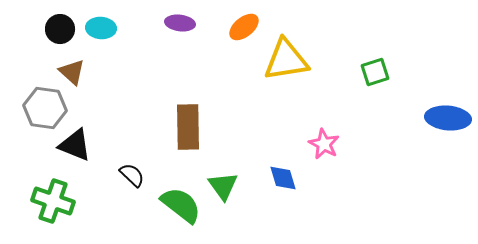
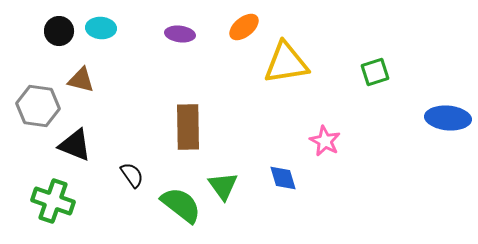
purple ellipse: moved 11 px down
black circle: moved 1 px left, 2 px down
yellow triangle: moved 3 px down
brown triangle: moved 9 px right, 8 px down; rotated 28 degrees counterclockwise
gray hexagon: moved 7 px left, 2 px up
pink star: moved 1 px right, 3 px up
black semicircle: rotated 12 degrees clockwise
